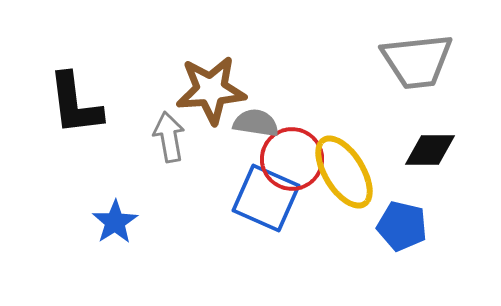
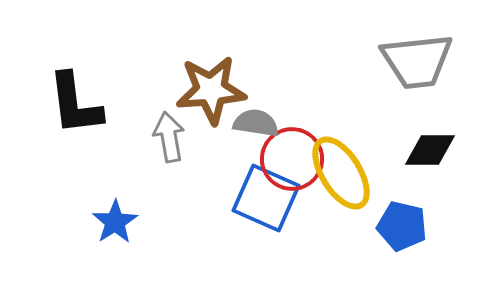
yellow ellipse: moved 3 px left, 1 px down
